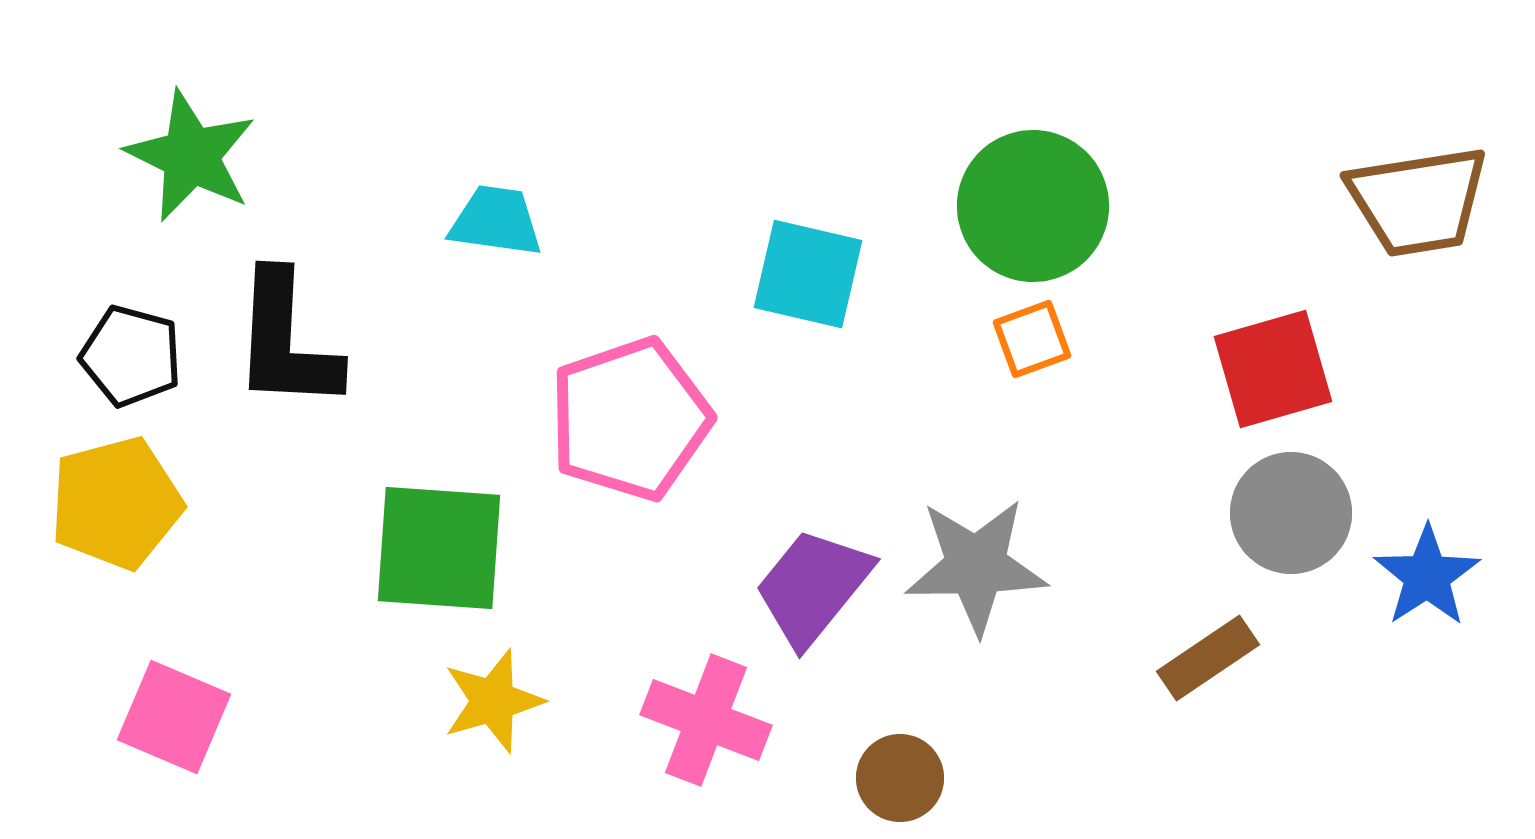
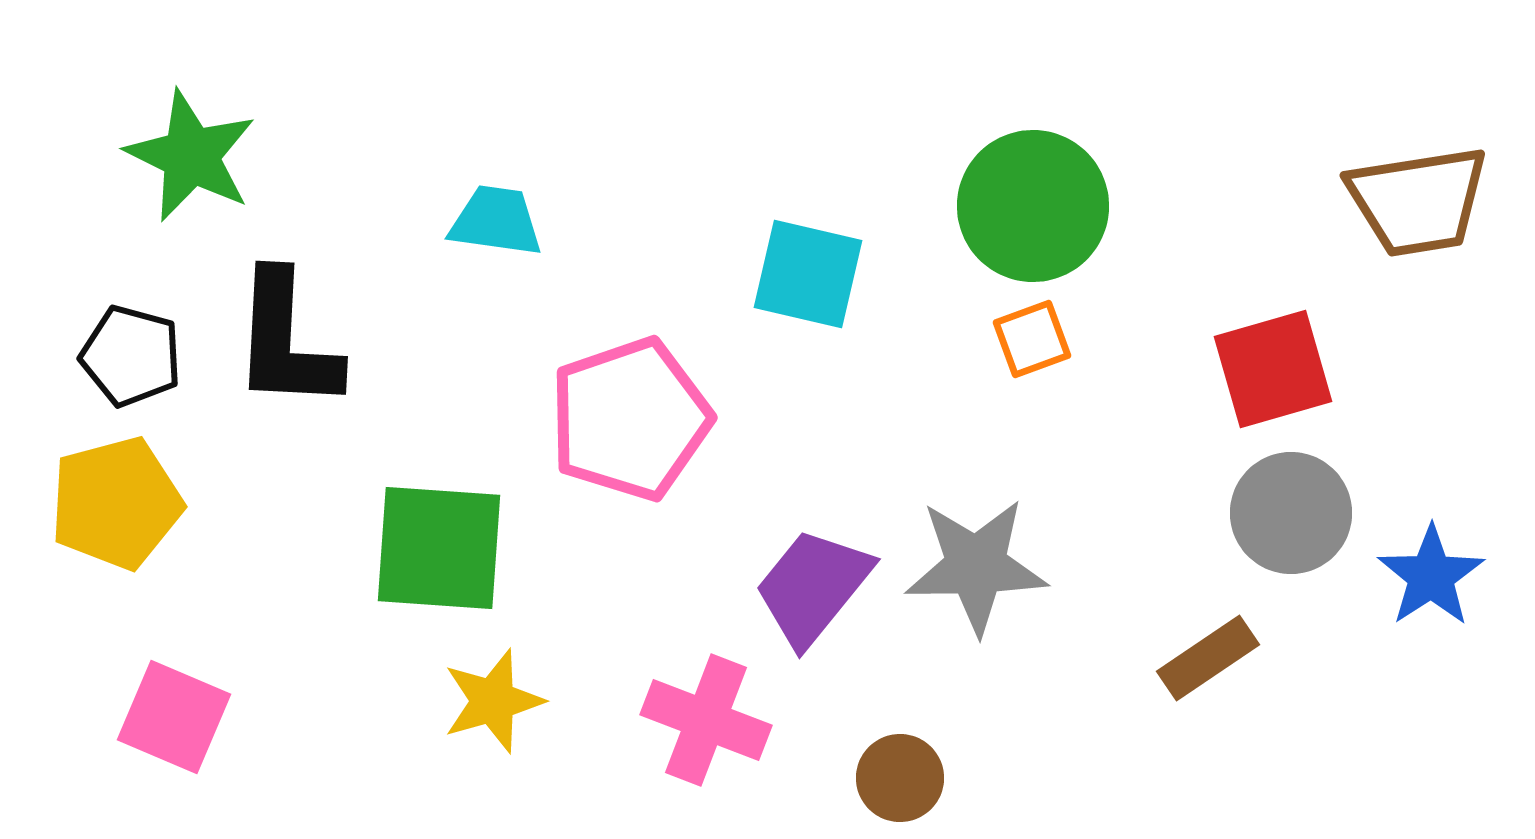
blue star: moved 4 px right
